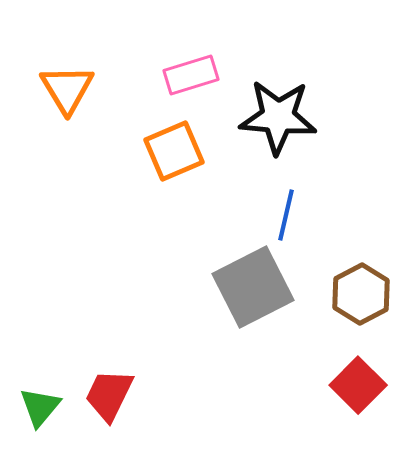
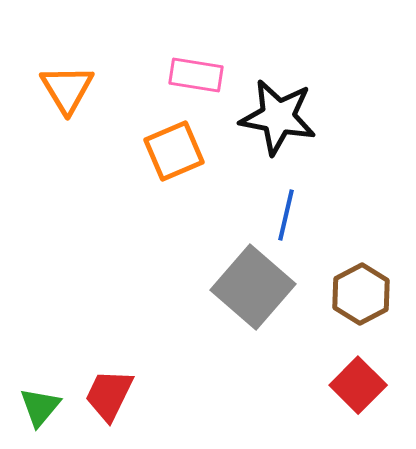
pink rectangle: moved 5 px right; rotated 26 degrees clockwise
black star: rotated 6 degrees clockwise
gray square: rotated 22 degrees counterclockwise
